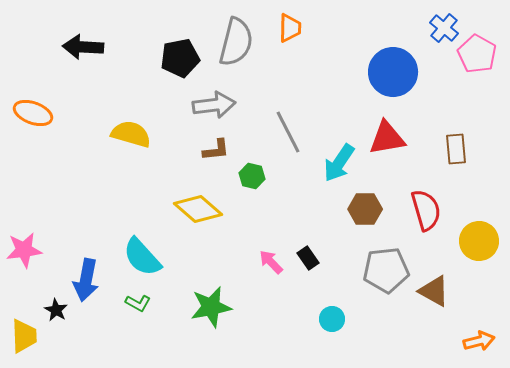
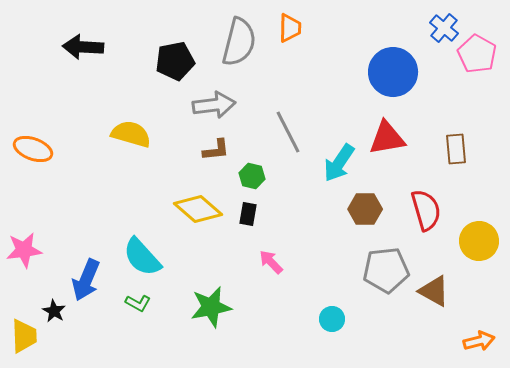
gray semicircle: moved 3 px right
black pentagon: moved 5 px left, 3 px down
orange ellipse: moved 36 px down
black rectangle: moved 60 px left, 44 px up; rotated 45 degrees clockwise
blue arrow: rotated 12 degrees clockwise
black star: moved 2 px left, 1 px down
